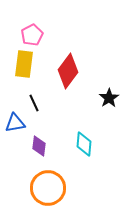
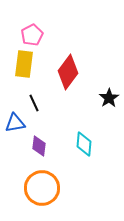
red diamond: moved 1 px down
orange circle: moved 6 px left
